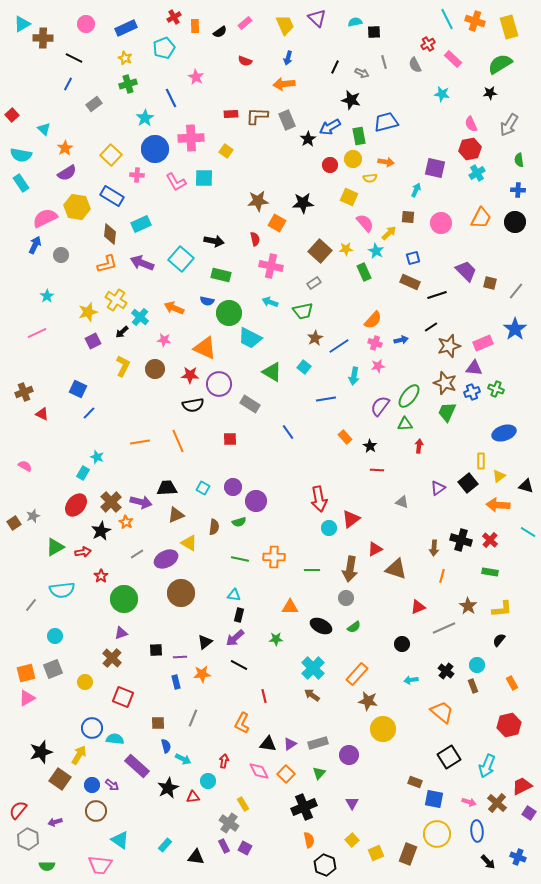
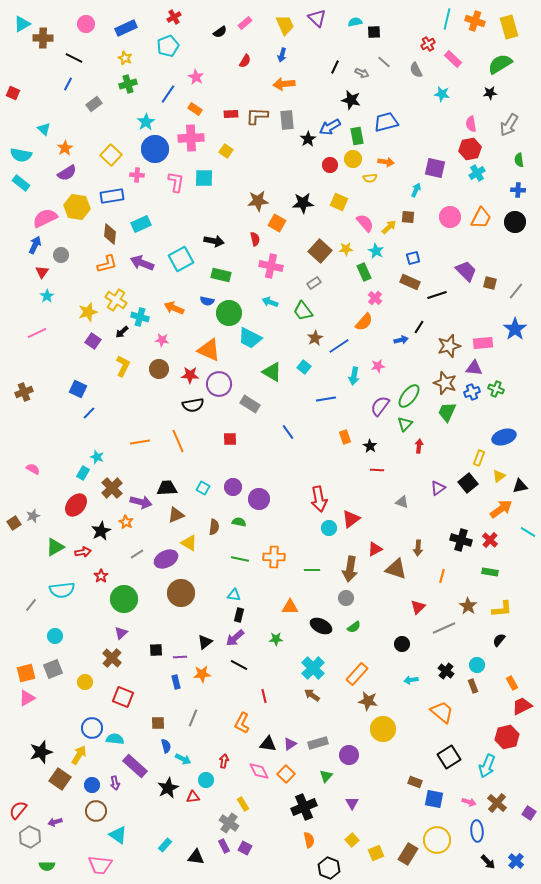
cyan line at (447, 19): rotated 40 degrees clockwise
orange rectangle at (195, 26): moved 83 px down; rotated 56 degrees counterclockwise
cyan pentagon at (164, 48): moved 4 px right, 2 px up
blue arrow at (288, 58): moved 6 px left, 3 px up
red semicircle at (245, 61): rotated 80 degrees counterclockwise
gray line at (384, 62): rotated 32 degrees counterclockwise
gray semicircle at (415, 65): moved 1 px right, 5 px down
blue line at (171, 98): moved 3 px left, 4 px up; rotated 60 degrees clockwise
red square at (12, 115): moved 1 px right, 22 px up; rotated 24 degrees counterclockwise
cyan star at (145, 118): moved 1 px right, 4 px down
gray rectangle at (287, 120): rotated 18 degrees clockwise
pink semicircle at (471, 124): rotated 14 degrees clockwise
green rectangle at (359, 136): moved 2 px left
pink L-shape at (176, 182): rotated 140 degrees counterclockwise
cyan rectangle at (21, 183): rotated 18 degrees counterclockwise
blue rectangle at (112, 196): rotated 40 degrees counterclockwise
yellow square at (349, 197): moved 10 px left, 5 px down
pink circle at (441, 223): moved 9 px right, 6 px up
yellow arrow at (389, 233): moved 6 px up
cyan square at (181, 259): rotated 20 degrees clockwise
green trapezoid at (303, 311): rotated 65 degrees clockwise
cyan cross at (140, 317): rotated 24 degrees counterclockwise
orange semicircle at (373, 320): moved 9 px left, 2 px down
black line at (431, 327): moved 12 px left; rotated 24 degrees counterclockwise
pink star at (164, 340): moved 2 px left
purple square at (93, 341): rotated 28 degrees counterclockwise
pink cross at (375, 343): moved 45 px up; rotated 24 degrees clockwise
pink rectangle at (483, 343): rotated 18 degrees clockwise
orange triangle at (205, 348): moved 4 px right, 2 px down
brown circle at (155, 369): moved 4 px right
red triangle at (42, 414): moved 142 px up; rotated 40 degrees clockwise
green triangle at (405, 424): rotated 42 degrees counterclockwise
blue ellipse at (504, 433): moved 4 px down
orange rectangle at (345, 437): rotated 24 degrees clockwise
yellow rectangle at (481, 461): moved 2 px left, 3 px up; rotated 21 degrees clockwise
pink semicircle at (25, 466): moved 8 px right, 3 px down
black triangle at (526, 486): moved 6 px left; rotated 28 degrees counterclockwise
purple circle at (256, 501): moved 3 px right, 2 px up
brown cross at (111, 502): moved 1 px right, 14 px up
orange arrow at (498, 505): moved 3 px right, 4 px down; rotated 140 degrees clockwise
green semicircle at (239, 522): rotated 152 degrees counterclockwise
brown arrow at (434, 548): moved 16 px left
red triangle at (418, 607): rotated 21 degrees counterclockwise
purple triangle at (121, 633): rotated 24 degrees counterclockwise
red hexagon at (509, 725): moved 2 px left, 12 px down
purple rectangle at (137, 766): moved 2 px left
green triangle at (319, 773): moved 7 px right, 3 px down
cyan circle at (208, 781): moved 2 px left, 1 px up
purple arrow at (112, 785): moved 3 px right, 2 px up; rotated 40 degrees clockwise
red trapezoid at (522, 786): moved 80 px up
yellow circle at (437, 834): moved 6 px down
gray hexagon at (28, 839): moved 2 px right, 2 px up
cyan triangle at (120, 840): moved 2 px left, 5 px up
brown rectangle at (408, 854): rotated 10 degrees clockwise
blue cross at (518, 857): moved 2 px left, 4 px down; rotated 21 degrees clockwise
black hexagon at (325, 865): moved 4 px right, 3 px down
